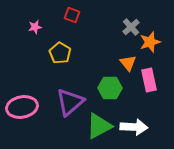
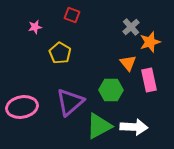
green hexagon: moved 1 px right, 2 px down
